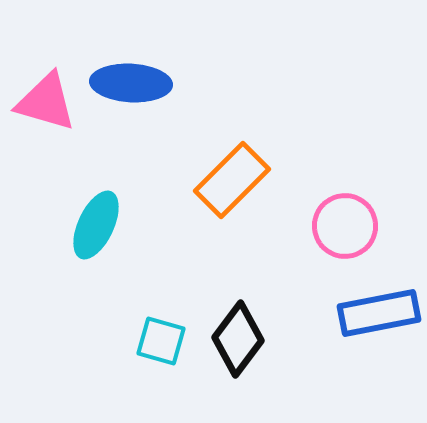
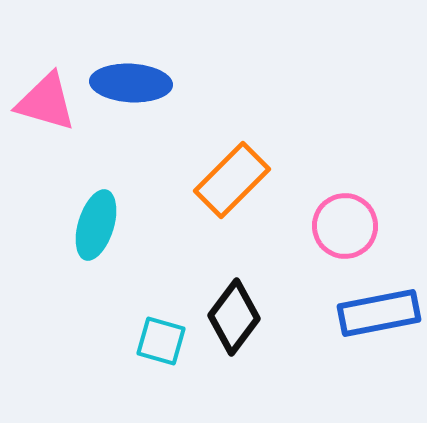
cyan ellipse: rotated 8 degrees counterclockwise
black diamond: moved 4 px left, 22 px up
